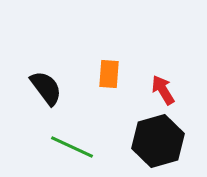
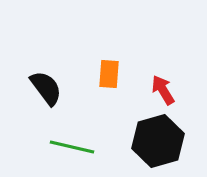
green line: rotated 12 degrees counterclockwise
